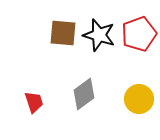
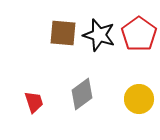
red pentagon: rotated 16 degrees counterclockwise
gray diamond: moved 2 px left
